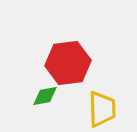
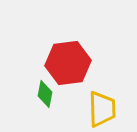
green diamond: moved 2 px up; rotated 68 degrees counterclockwise
